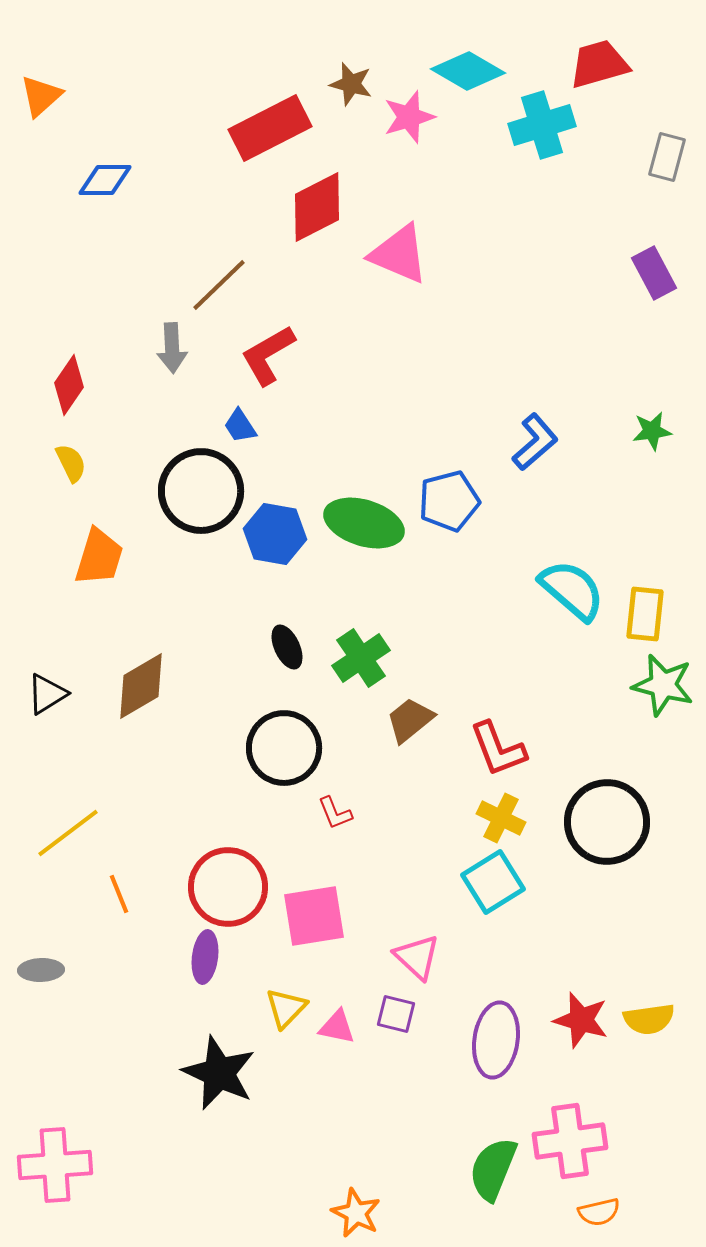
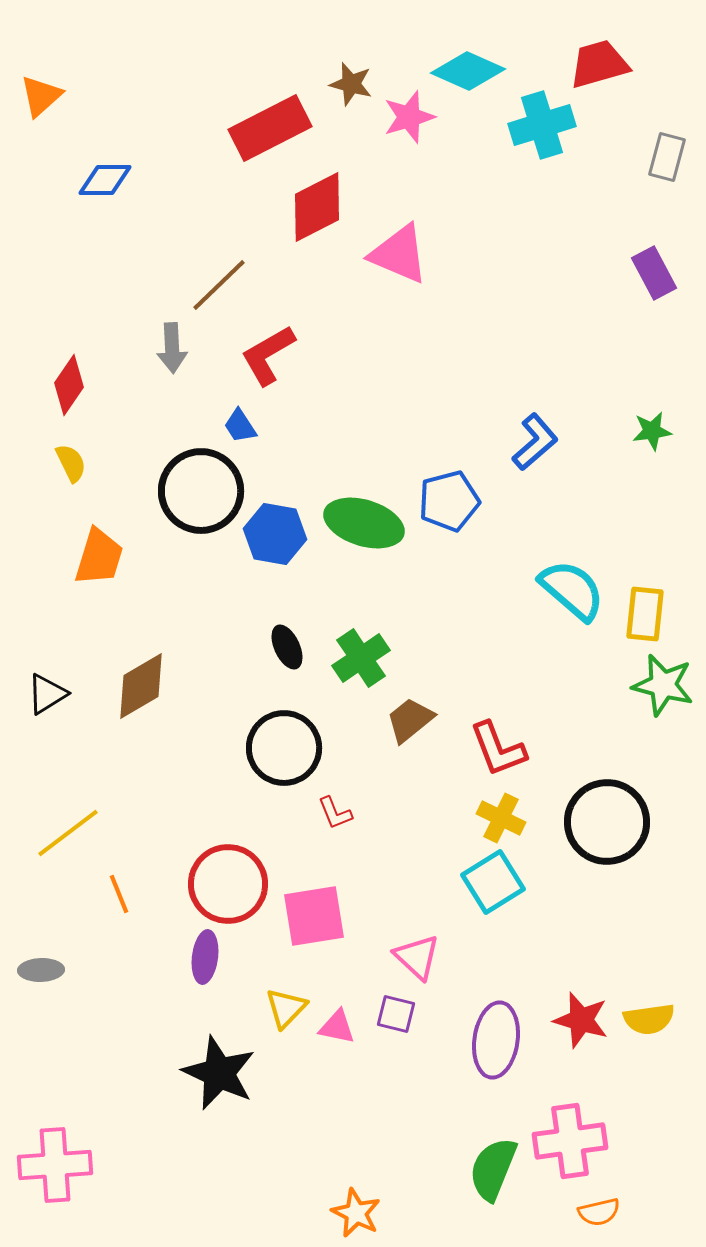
cyan diamond at (468, 71): rotated 6 degrees counterclockwise
red circle at (228, 887): moved 3 px up
